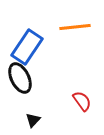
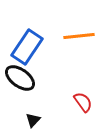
orange line: moved 4 px right, 9 px down
black ellipse: rotated 28 degrees counterclockwise
red semicircle: moved 1 px right, 1 px down
